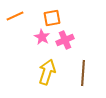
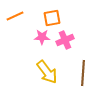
pink star: rotated 28 degrees counterclockwise
yellow arrow: rotated 125 degrees clockwise
